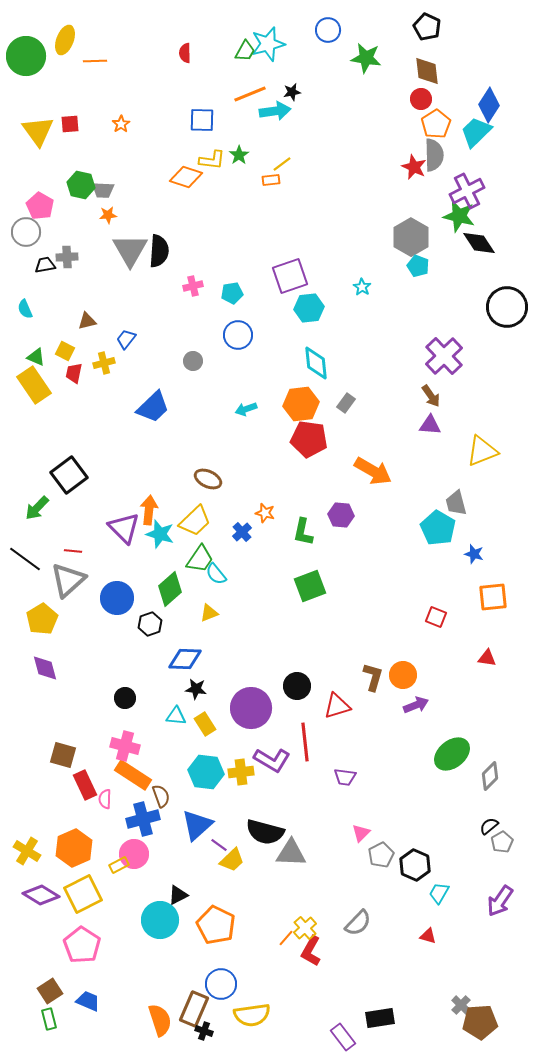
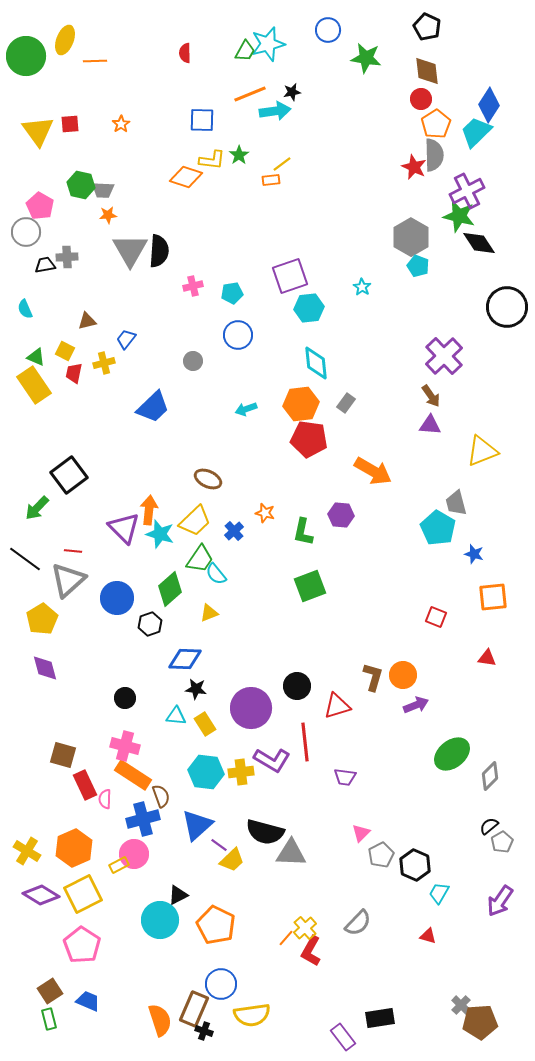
blue cross at (242, 532): moved 8 px left, 1 px up
